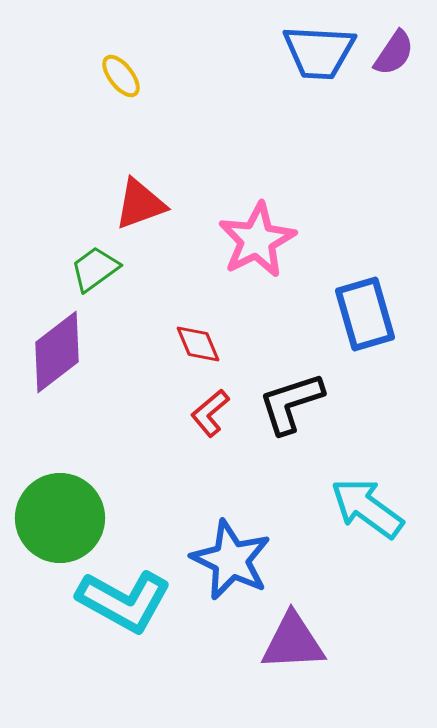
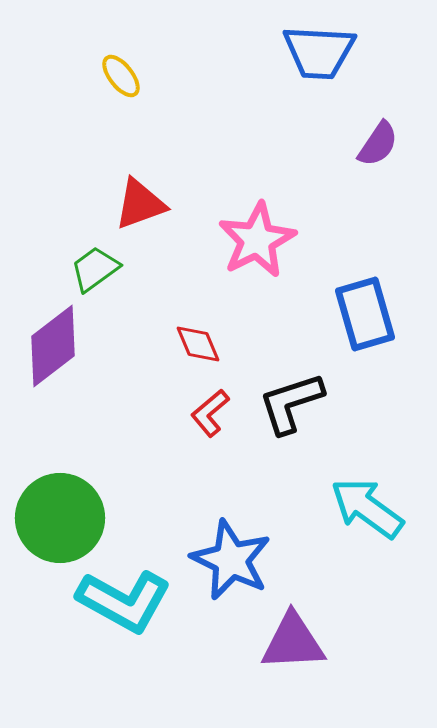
purple semicircle: moved 16 px left, 91 px down
purple diamond: moved 4 px left, 6 px up
